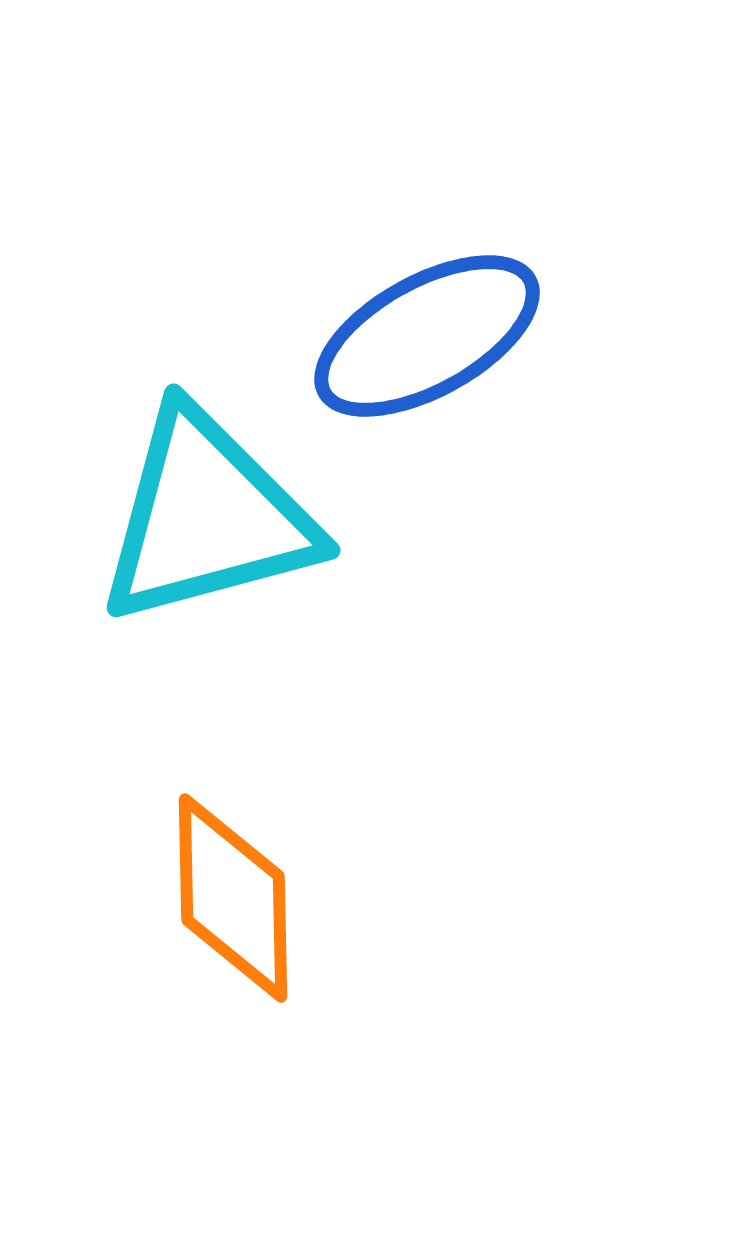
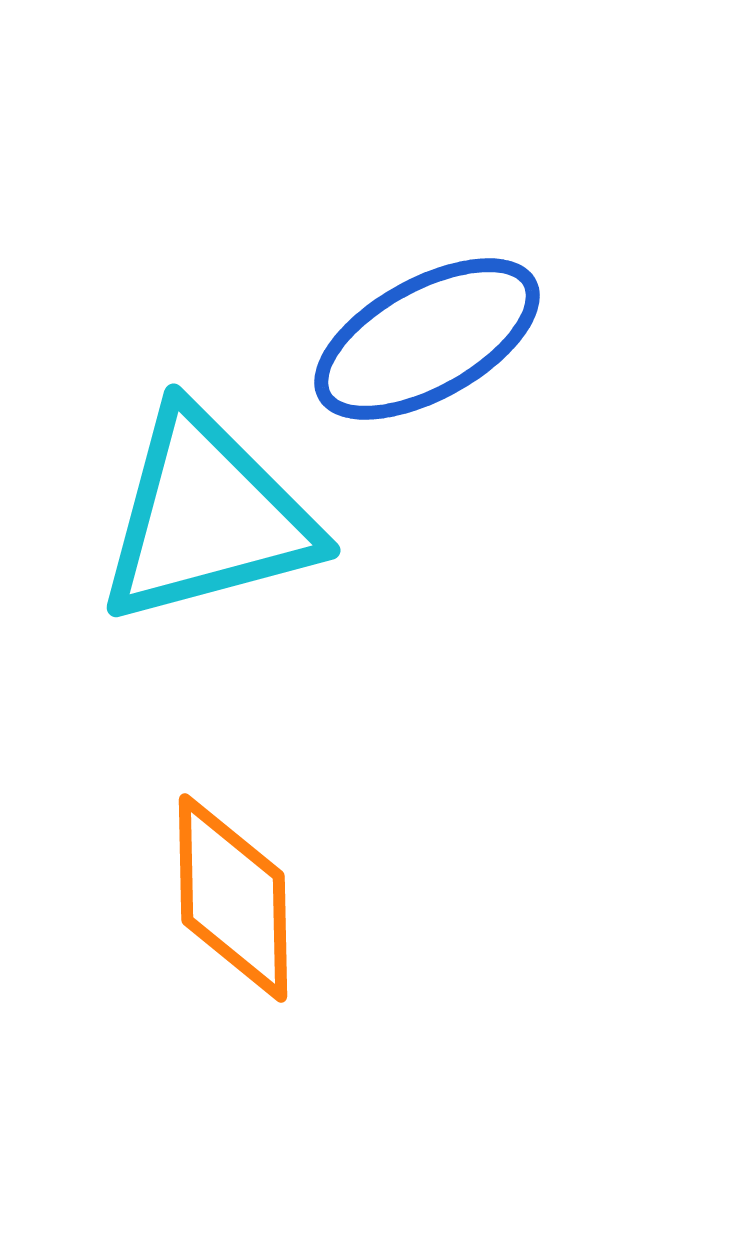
blue ellipse: moved 3 px down
